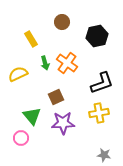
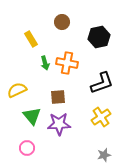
black hexagon: moved 2 px right, 1 px down
orange cross: rotated 25 degrees counterclockwise
yellow semicircle: moved 1 px left, 16 px down
brown square: moved 2 px right; rotated 21 degrees clockwise
yellow cross: moved 2 px right, 4 px down; rotated 24 degrees counterclockwise
purple star: moved 4 px left, 1 px down
pink circle: moved 6 px right, 10 px down
gray star: rotated 24 degrees counterclockwise
